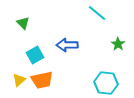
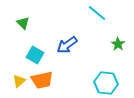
blue arrow: rotated 35 degrees counterclockwise
cyan square: rotated 30 degrees counterclockwise
yellow triangle: moved 1 px down
